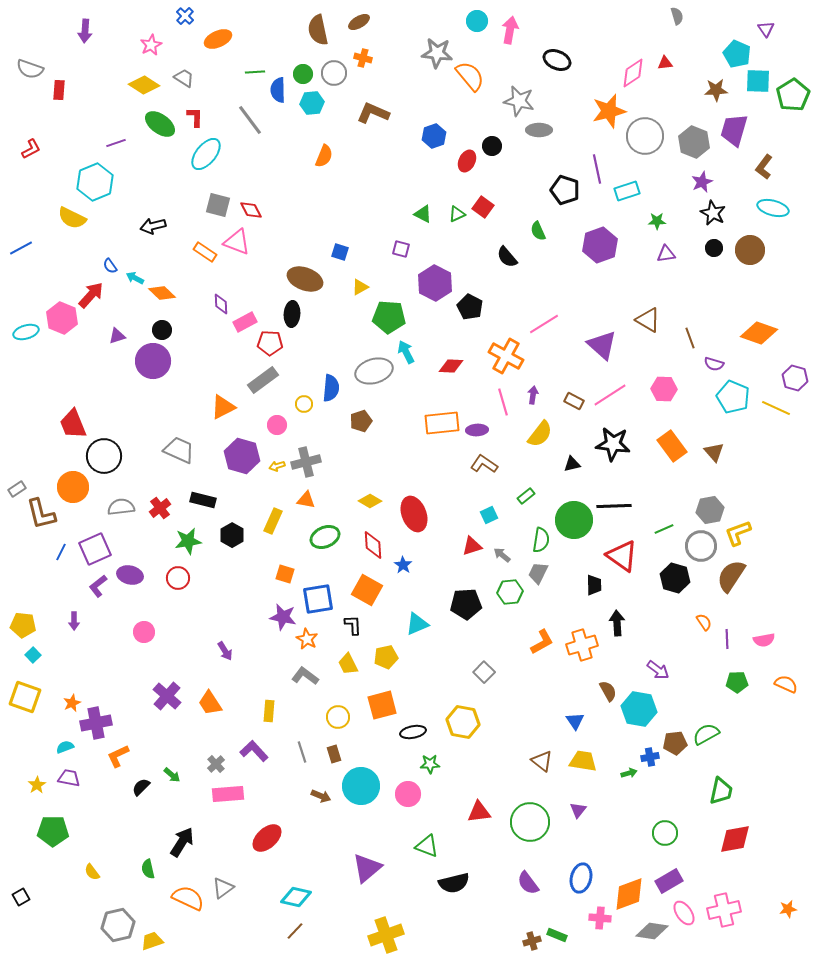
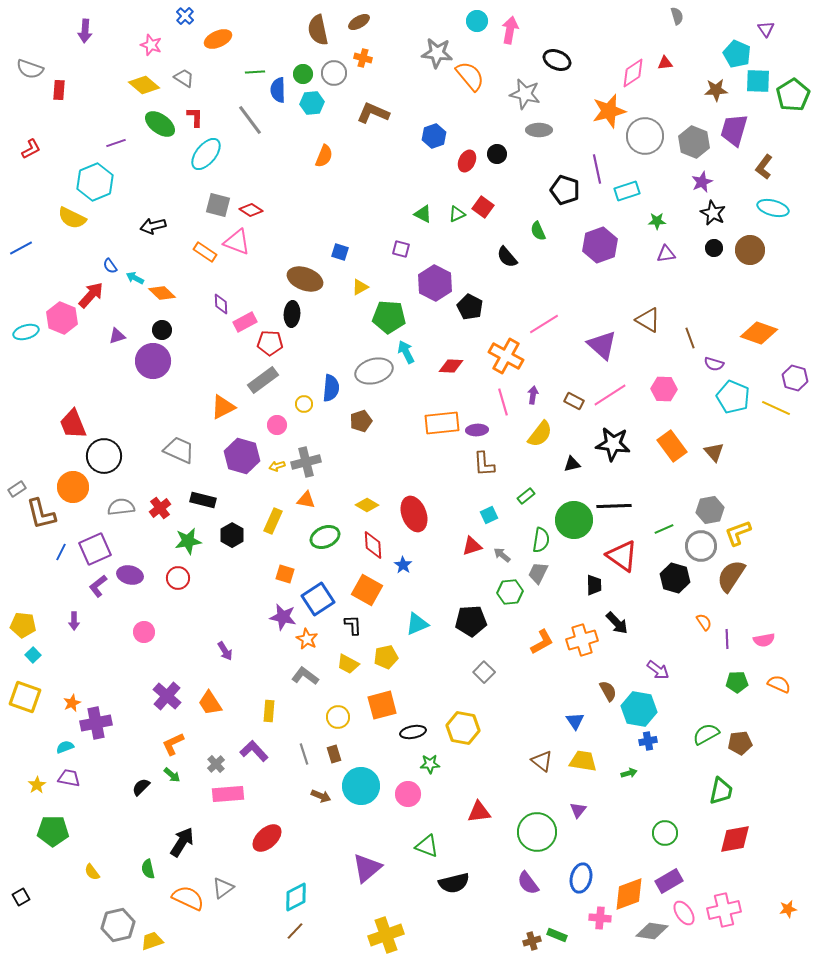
pink star at (151, 45): rotated 25 degrees counterclockwise
yellow diamond at (144, 85): rotated 8 degrees clockwise
gray star at (519, 101): moved 6 px right, 7 px up
black circle at (492, 146): moved 5 px right, 8 px down
red diamond at (251, 210): rotated 30 degrees counterclockwise
brown L-shape at (484, 464): rotated 128 degrees counterclockwise
yellow diamond at (370, 501): moved 3 px left, 4 px down
blue square at (318, 599): rotated 24 degrees counterclockwise
black pentagon at (466, 604): moved 5 px right, 17 px down
black arrow at (617, 623): rotated 140 degrees clockwise
orange cross at (582, 645): moved 5 px up
yellow trapezoid at (348, 664): rotated 35 degrees counterclockwise
orange semicircle at (786, 684): moved 7 px left
yellow hexagon at (463, 722): moved 6 px down
brown pentagon at (675, 743): moved 65 px right
gray line at (302, 752): moved 2 px right, 2 px down
orange L-shape at (118, 756): moved 55 px right, 12 px up
blue cross at (650, 757): moved 2 px left, 16 px up
green circle at (530, 822): moved 7 px right, 10 px down
cyan diamond at (296, 897): rotated 40 degrees counterclockwise
